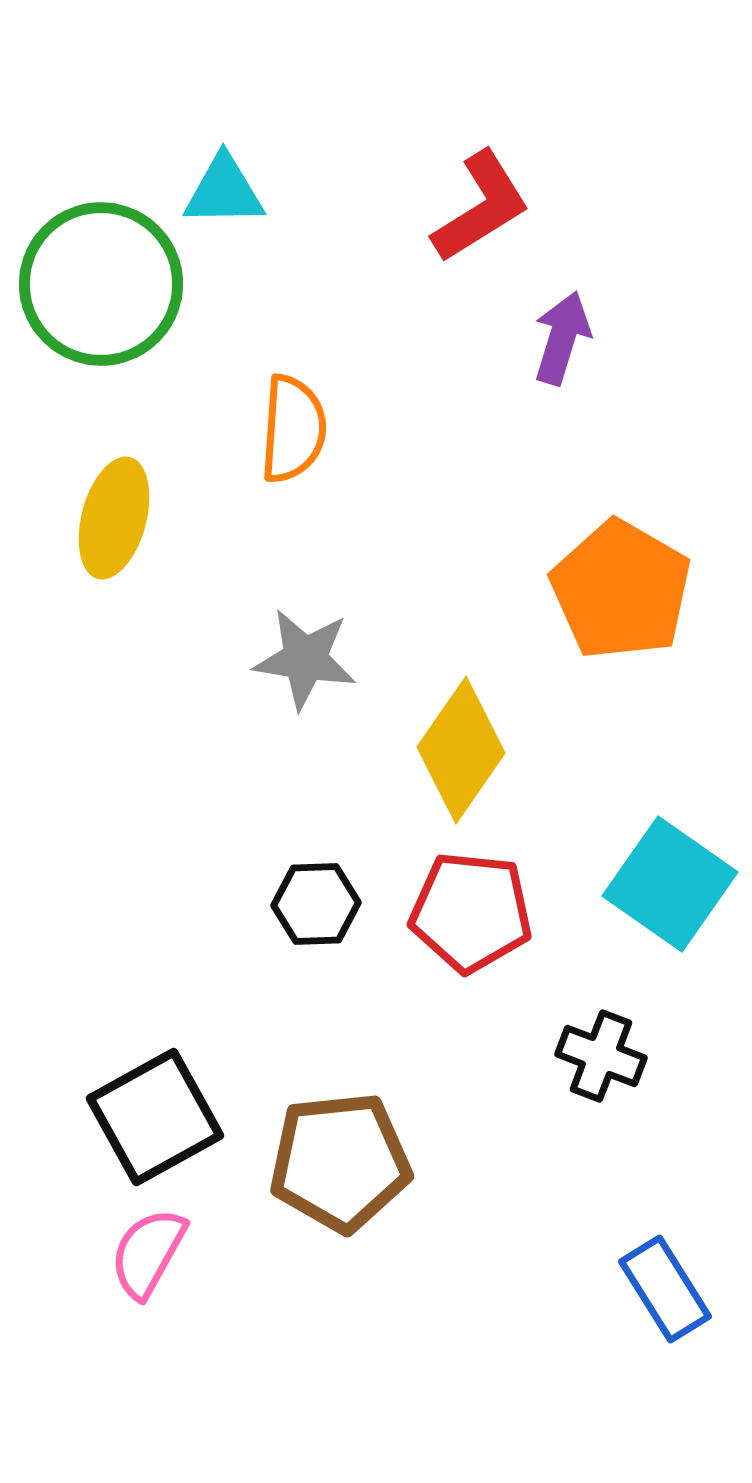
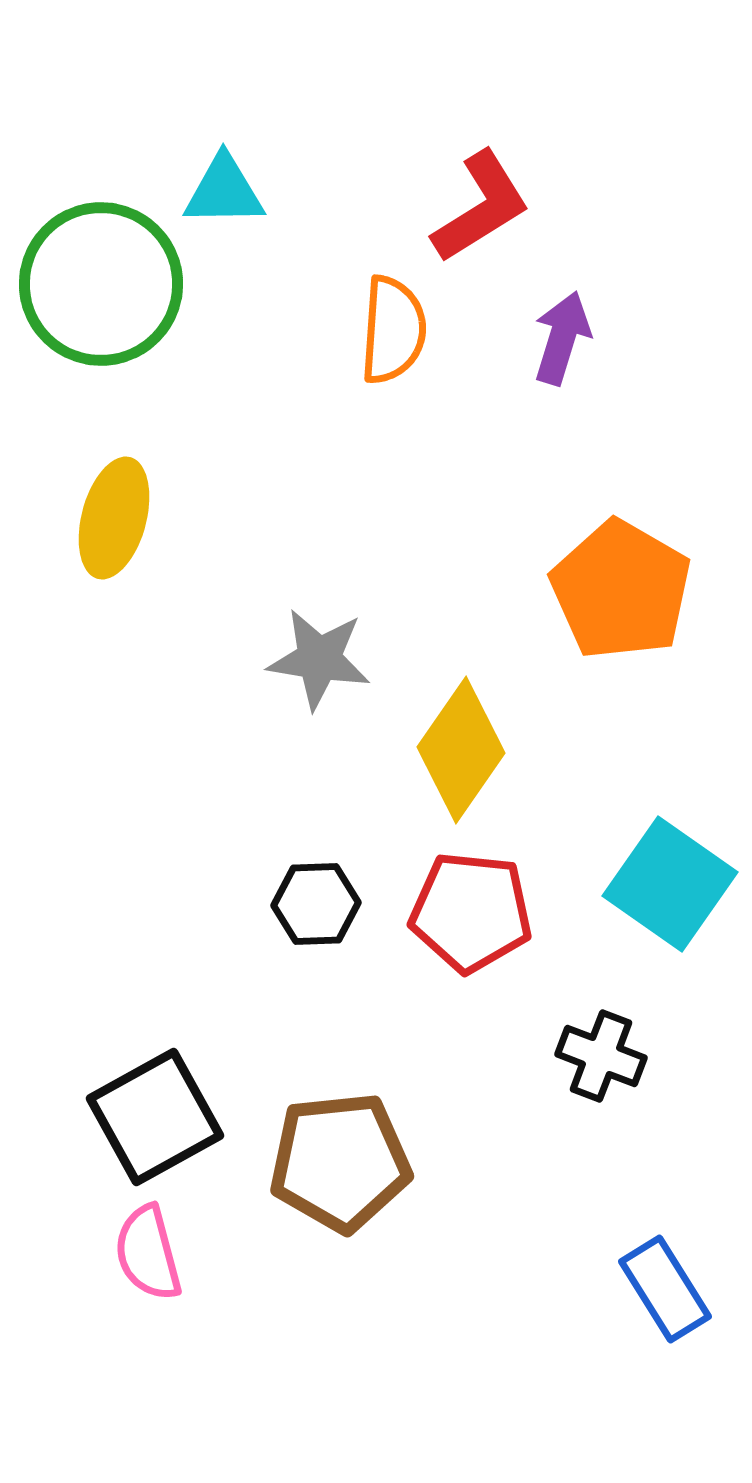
orange semicircle: moved 100 px right, 99 px up
gray star: moved 14 px right
pink semicircle: rotated 44 degrees counterclockwise
